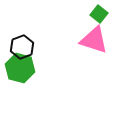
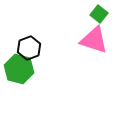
black hexagon: moved 7 px right, 1 px down
green hexagon: moved 1 px left, 1 px down
